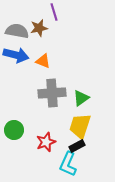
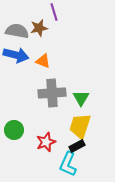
green triangle: rotated 24 degrees counterclockwise
